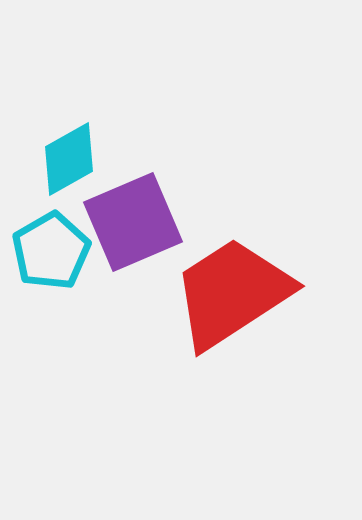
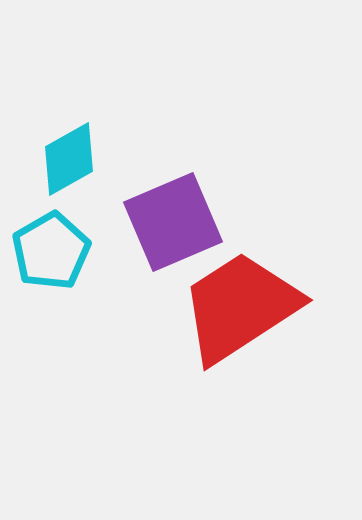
purple square: moved 40 px right
red trapezoid: moved 8 px right, 14 px down
